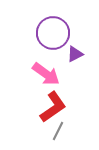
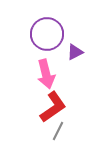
purple circle: moved 6 px left, 1 px down
purple triangle: moved 2 px up
pink arrow: rotated 40 degrees clockwise
